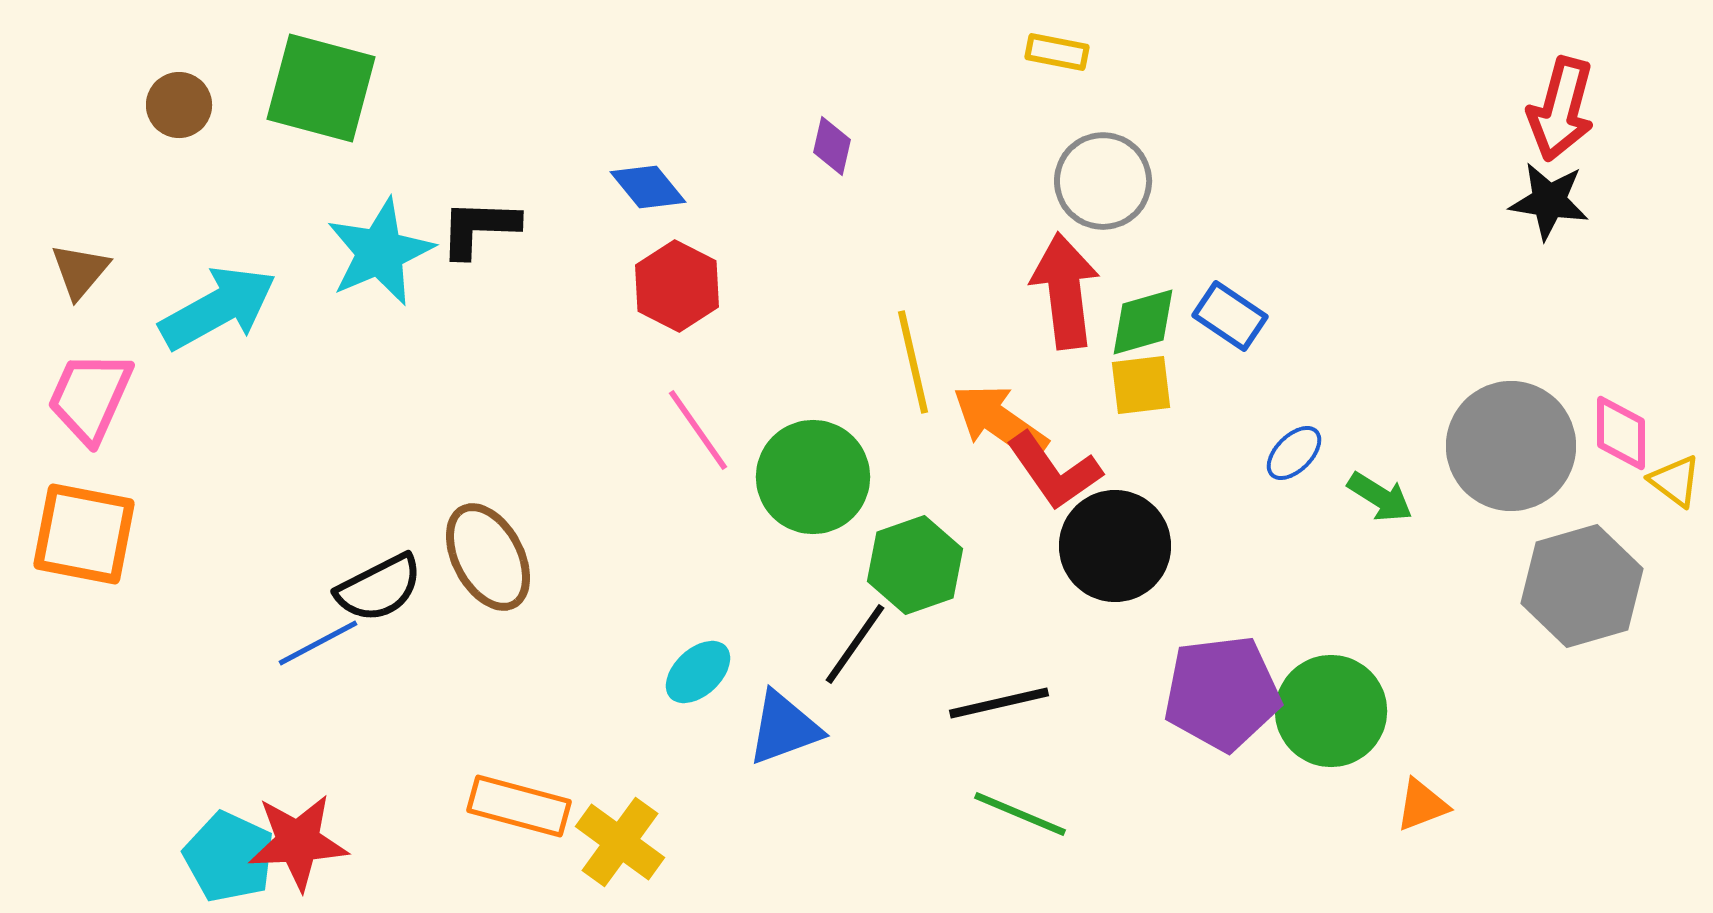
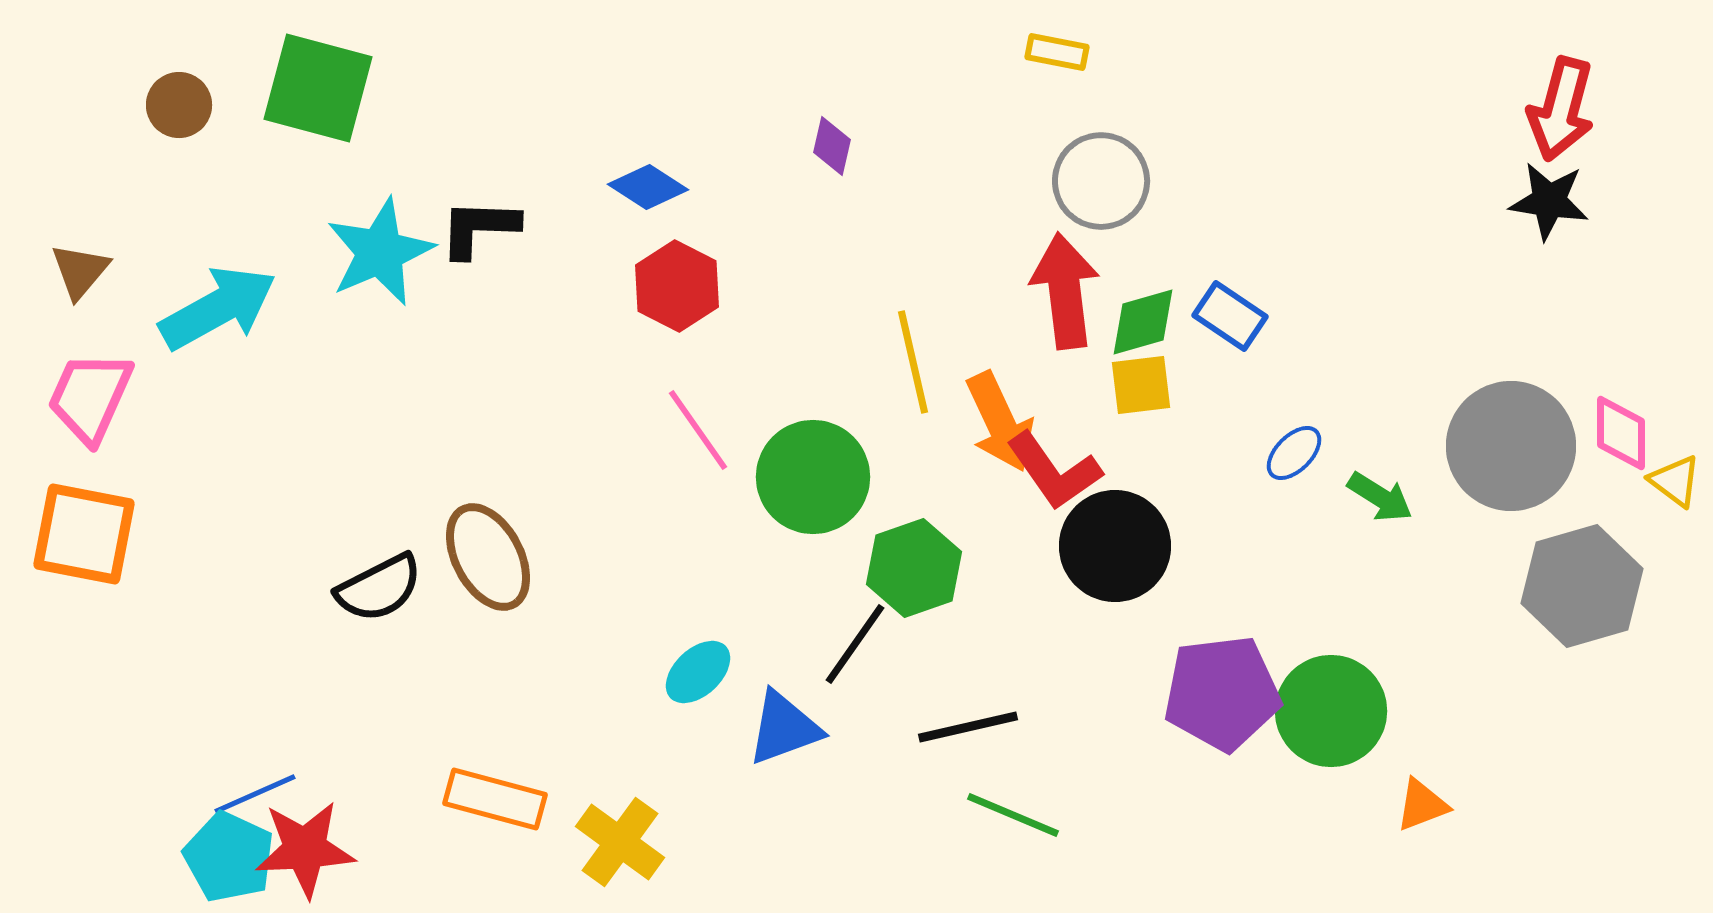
green square at (321, 88): moved 3 px left
gray circle at (1103, 181): moved 2 px left
blue diamond at (648, 187): rotated 18 degrees counterclockwise
orange arrow at (1000, 422): rotated 150 degrees counterclockwise
green hexagon at (915, 565): moved 1 px left, 3 px down
blue line at (318, 643): moved 63 px left, 151 px down; rotated 4 degrees clockwise
black line at (999, 703): moved 31 px left, 24 px down
orange rectangle at (519, 806): moved 24 px left, 7 px up
green line at (1020, 814): moved 7 px left, 1 px down
red star at (298, 842): moved 7 px right, 7 px down
